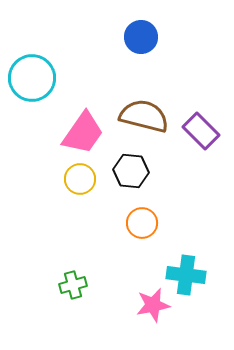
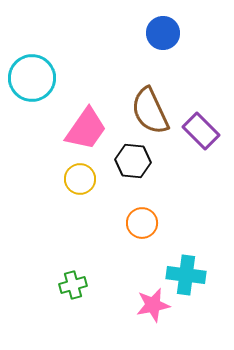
blue circle: moved 22 px right, 4 px up
brown semicircle: moved 6 px right, 5 px up; rotated 129 degrees counterclockwise
pink trapezoid: moved 3 px right, 4 px up
black hexagon: moved 2 px right, 10 px up
